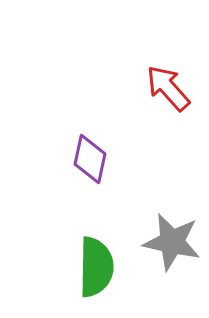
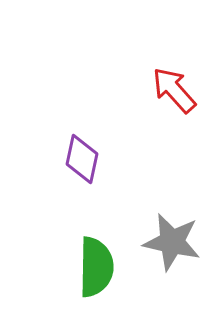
red arrow: moved 6 px right, 2 px down
purple diamond: moved 8 px left
